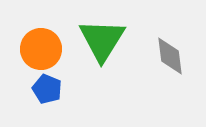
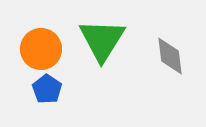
blue pentagon: rotated 12 degrees clockwise
